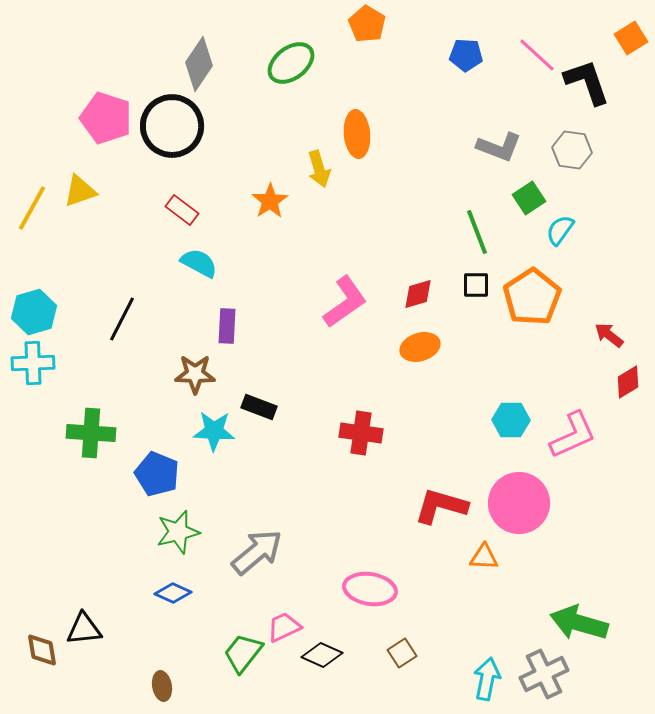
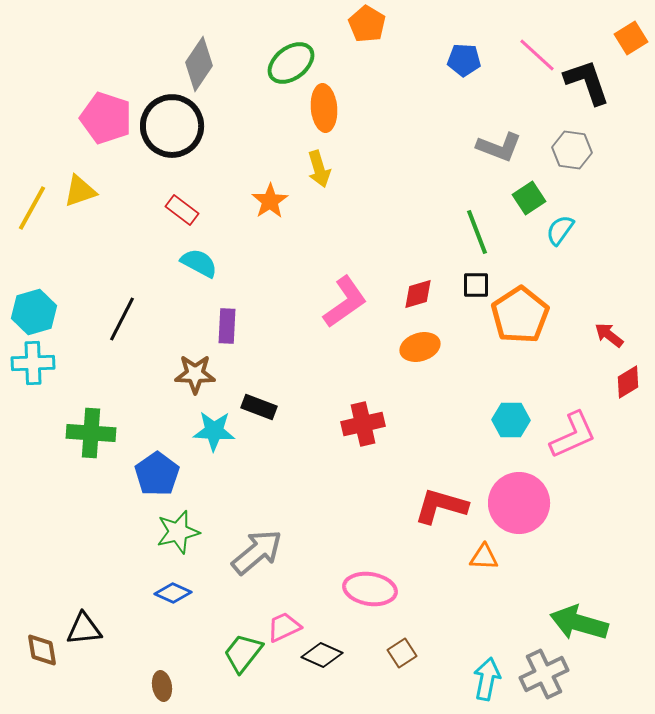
blue pentagon at (466, 55): moved 2 px left, 5 px down
orange ellipse at (357, 134): moved 33 px left, 26 px up
orange pentagon at (532, 297): moved 12 px left, 18 px down
red cross at (361, 433): moved 2 px right, 9 px up; rotated 21 degrees counterclockwise
blue pentagon at (157, 474): rotated 15 degrees clockwise
